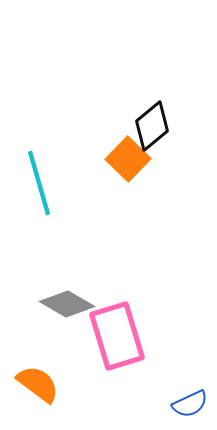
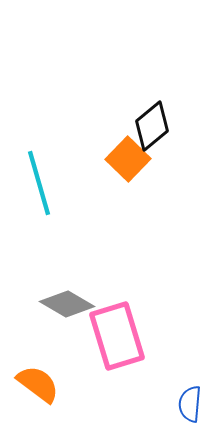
blue semicircle: rotated 120 degrees clockwise
